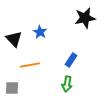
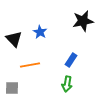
black star: moved 2 px left, 3 px down
